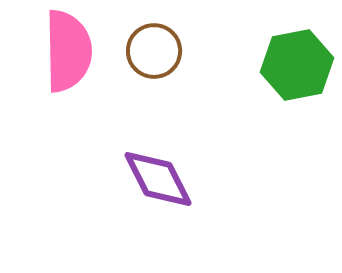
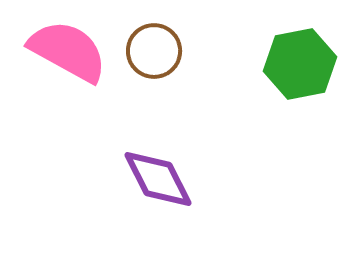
pink semicircle: rotated 60 degrees counterclockwise
green hexagon: moved 3 px right, 1 px up
